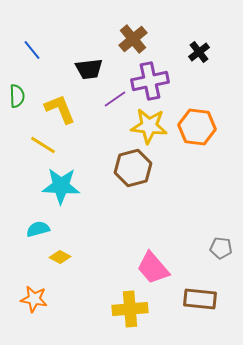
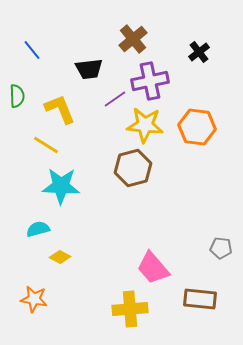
yellow star: moved 4 px left, 1 px up
yellow line: moved 3 px right
